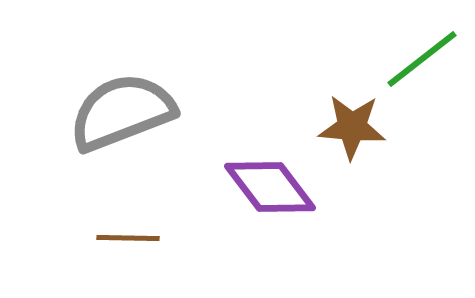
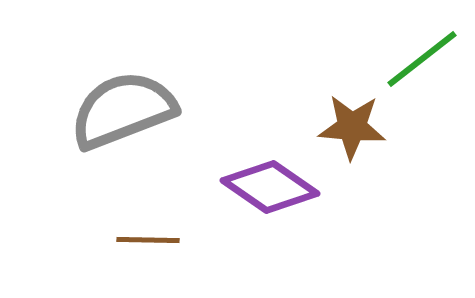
gray semicircle: moved 1 px right, 2 px up
purple diamond: rotated 18 degrees counterclockwise
brown line: moved 20 px right, 2 px down
